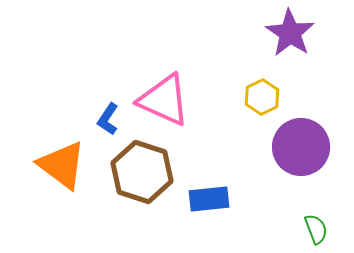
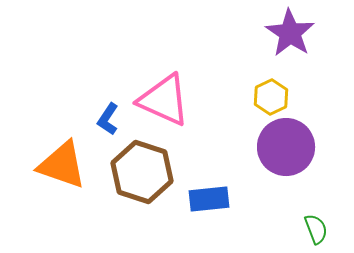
yellow hexagon: moved 9 px right
purple circle: moved 15 px left
orange triangle: rotated 18 degrees counterclockwise
